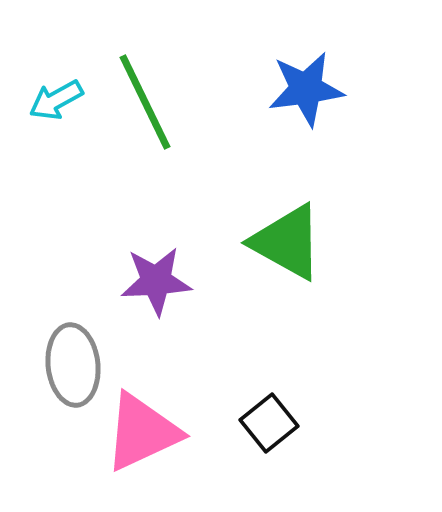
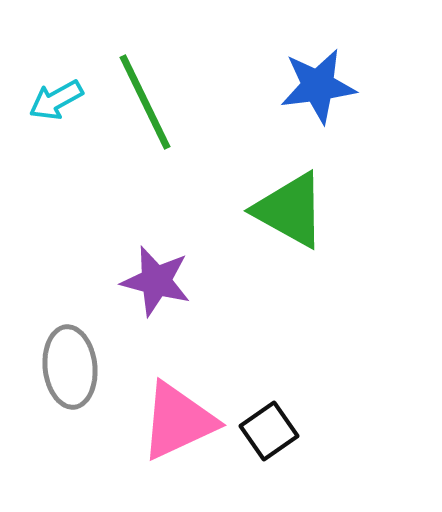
blue star: moved 12 px right, 3 px up
green triangle: moved 3 px right, 32 px up
purple star: rotated 18 degrees clockwise
gray ellipse: moved 3 px left, 2 px down
black square: moved 8 px down; rotated 4 degrees clockwise
pink triangle: moved 36 px right, 11 px up
